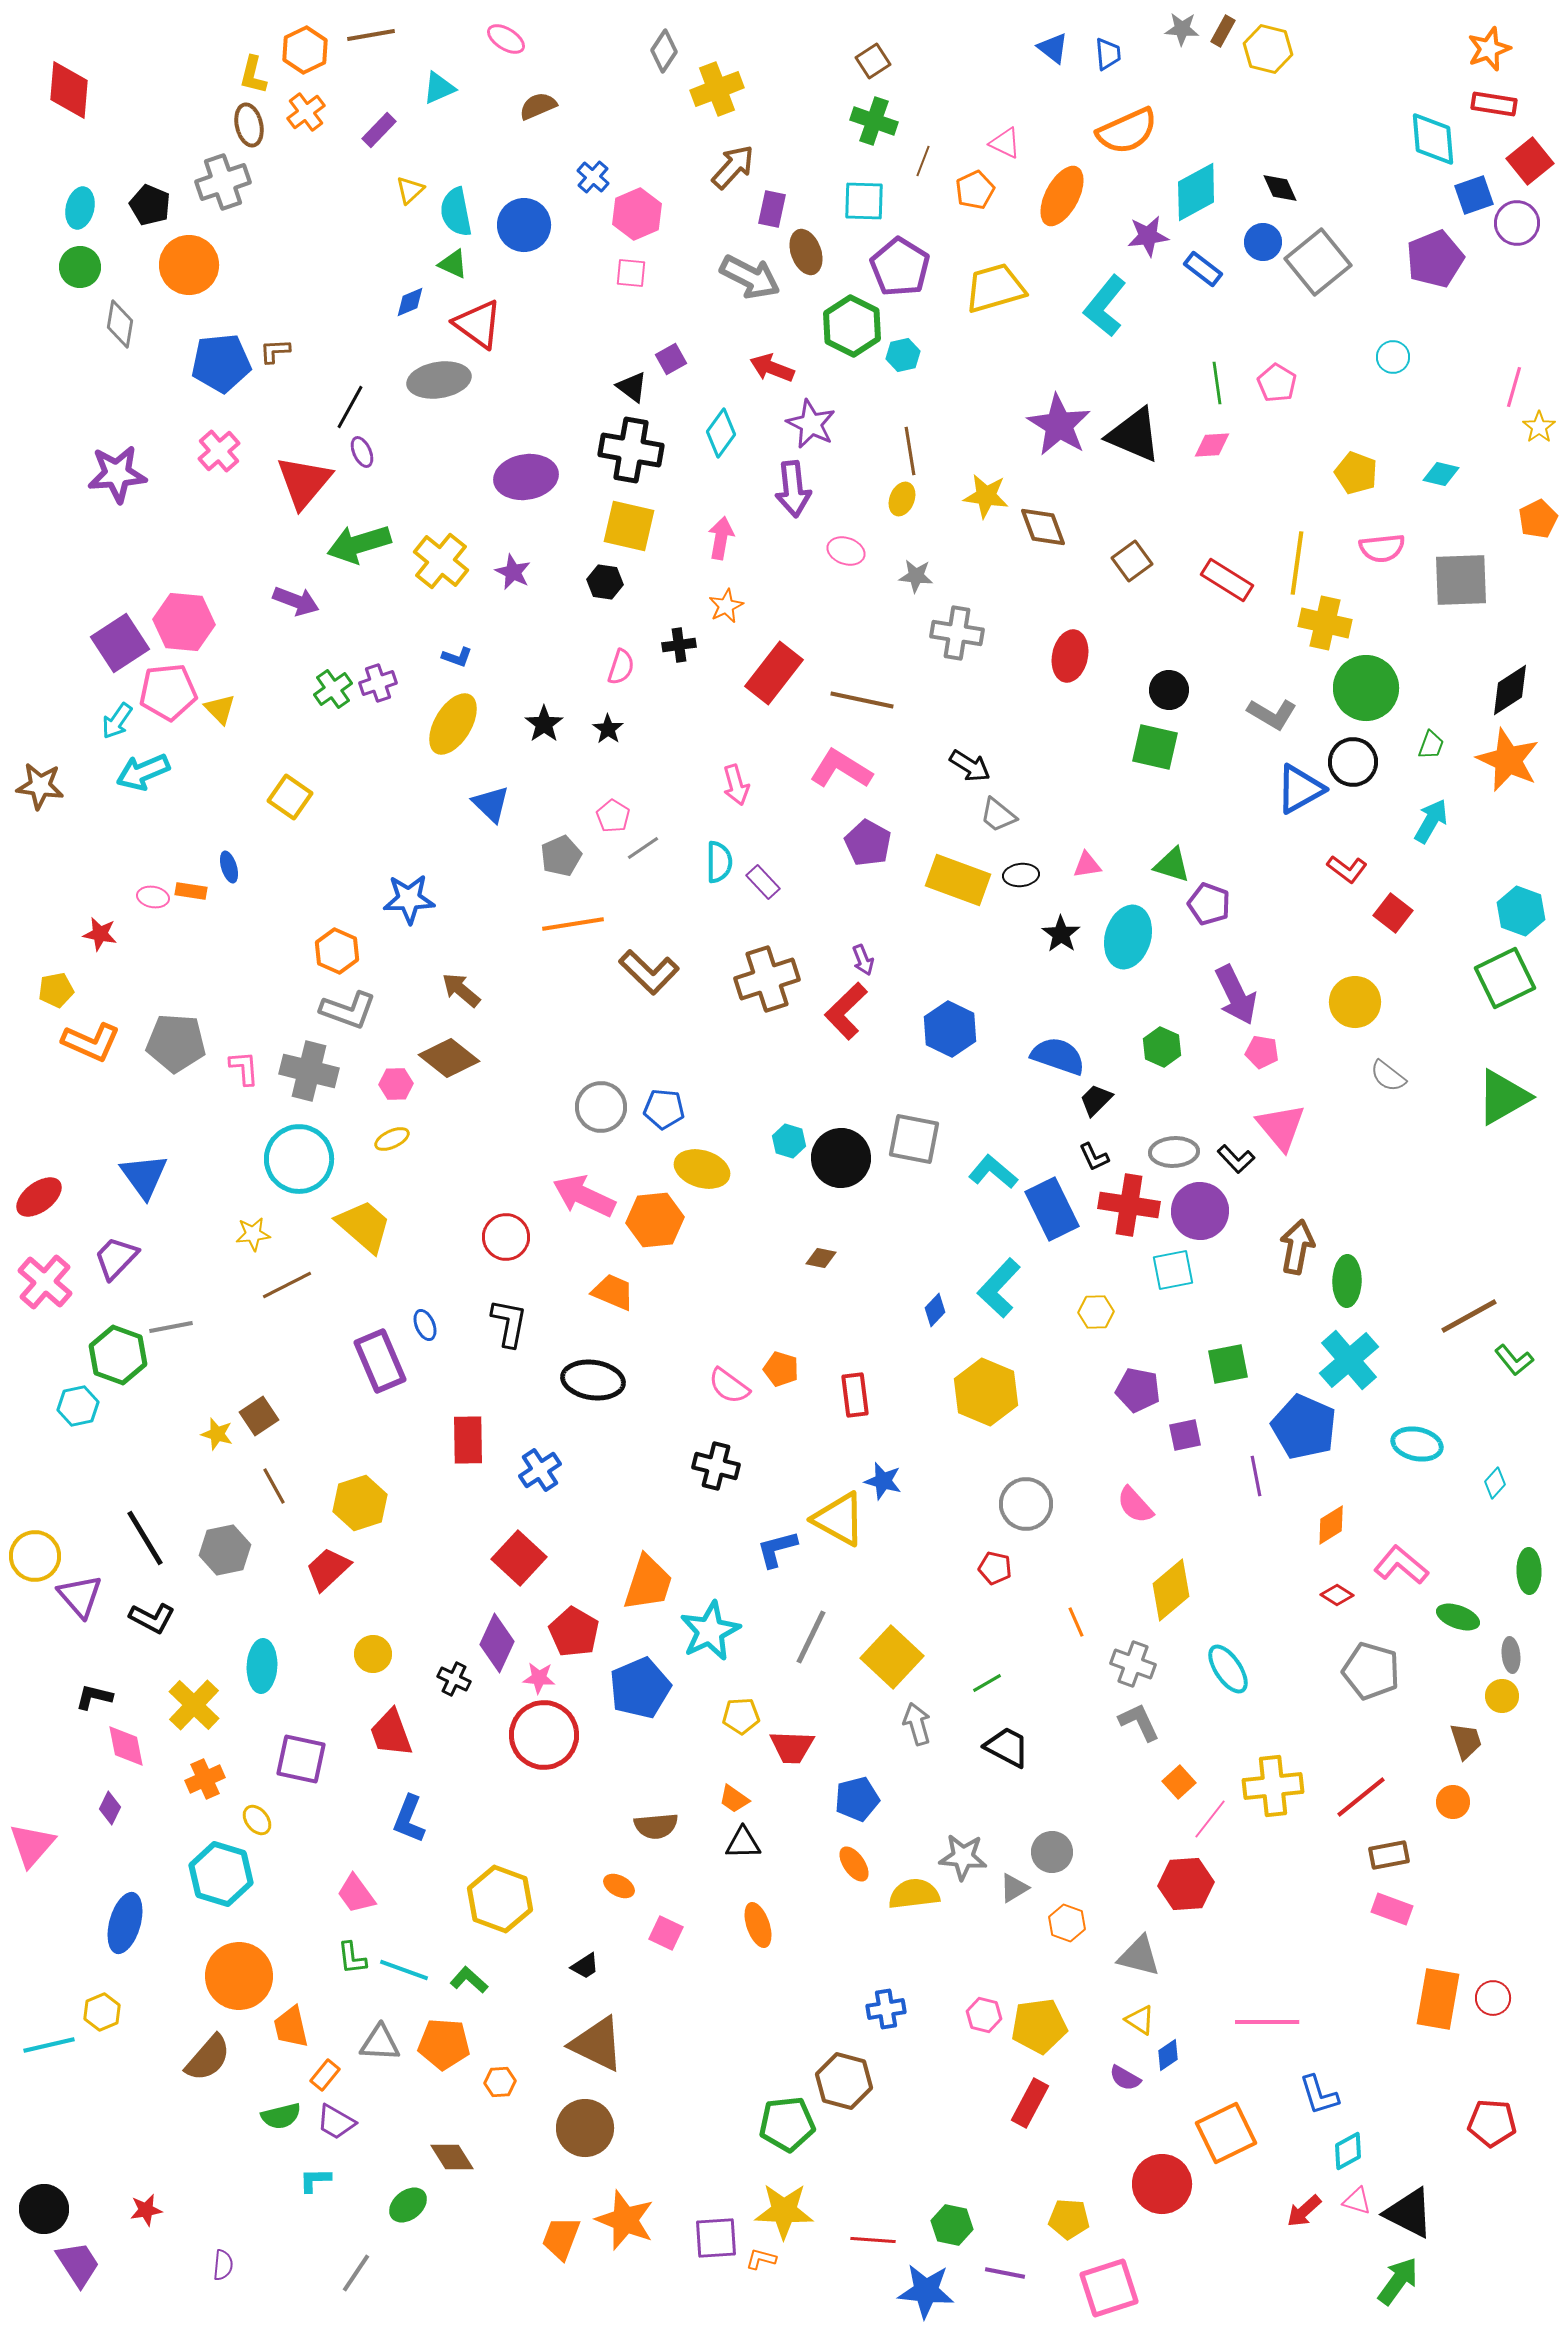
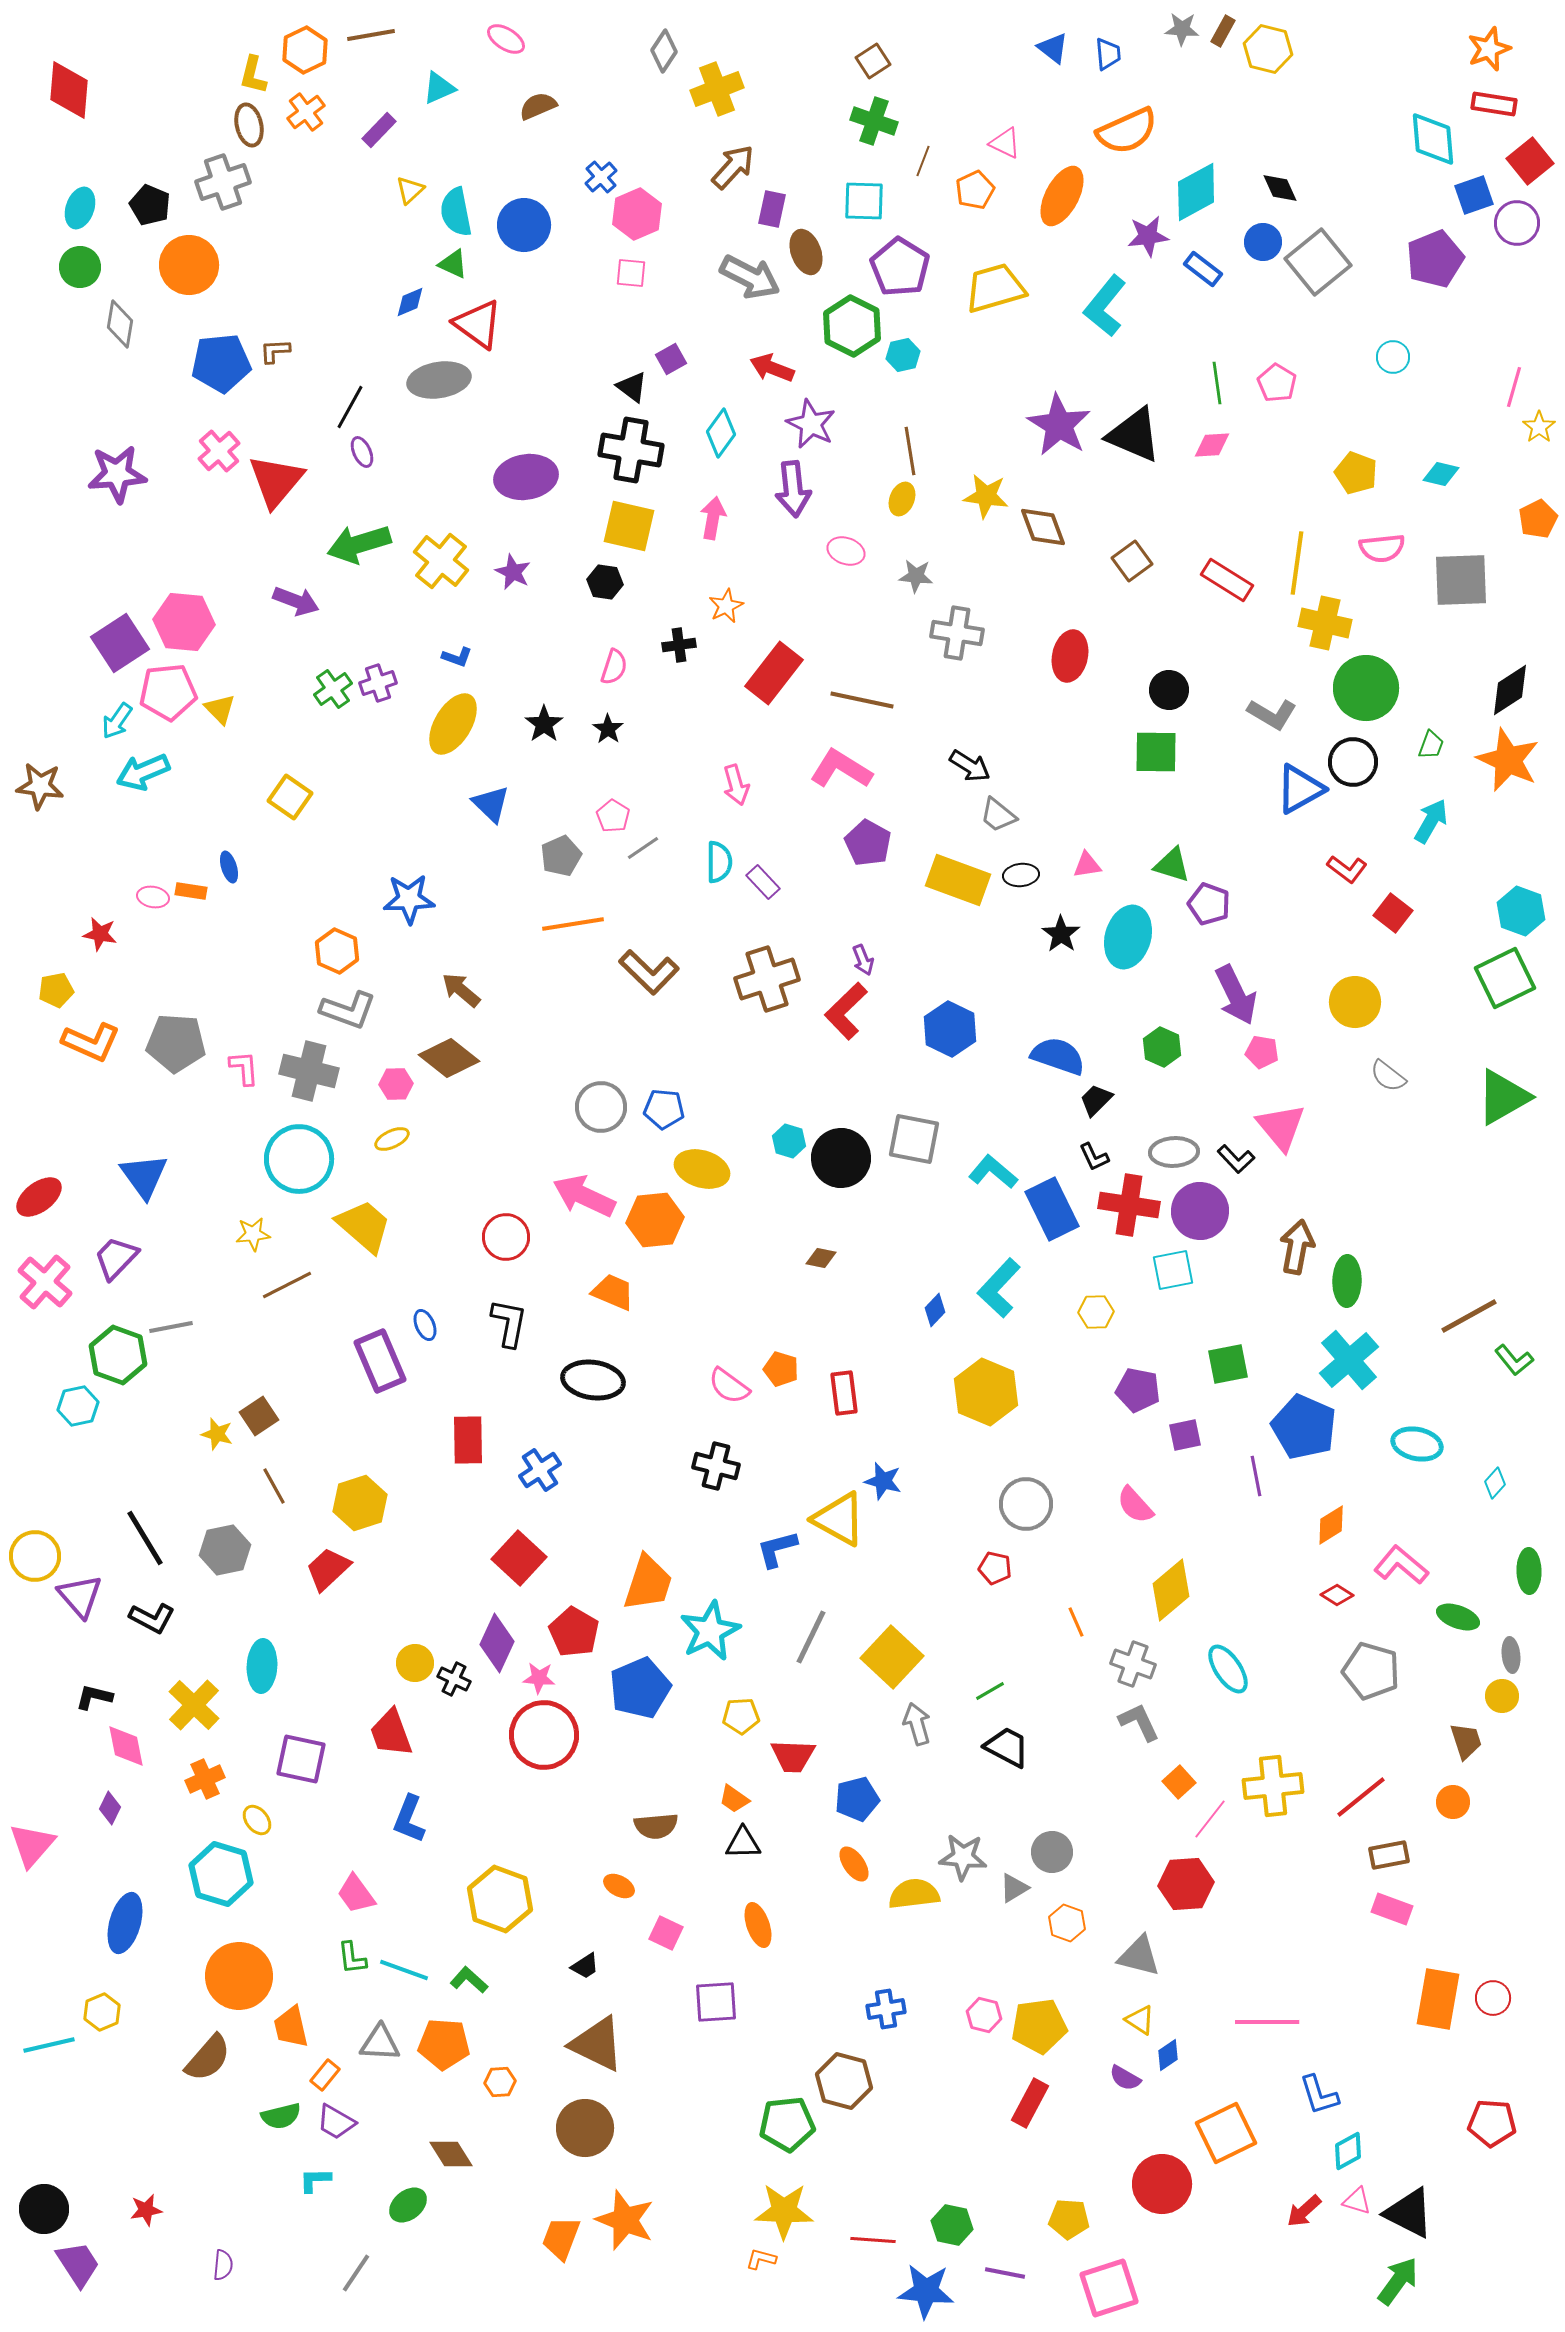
blue cross at (593, 177): moved 8 px right; rotated 8 degrees clockwise
cyan ellipse at (80, 208): rotated 6 degrees clockwise
red triangle at (304, 482): moved 28 px left, 1 px up
pink arrow at (721, 538): moved 8 px left, 20 px up
pink semicircle at (621, 667): moved 7 px left
green square at (1155, 747): moved 1 px right, 5 px down; rotated 12 degrees counterclockwise
red rectangle at (855, 1395): moved 11 px left, 2 px up
yellow circle at (373, 1654): moved 42 px right, 9 px down
green line at (987, 1683): moved 3 px right, 8 px down
red trapezoid at (792, 1747): moved 1 px right, 9 px down
brown diamond at (452, 2157): moved 1 px left, 3 px up
purple square at (716, 2238): moved 236 px up
